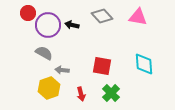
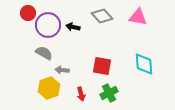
black arrow: moved 1 px right, 2 px down
green cross: moved 2 px left; rotated 18 degrees clockwise
